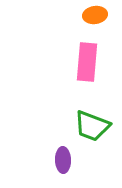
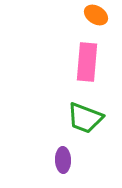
orange ellipse: moved 1 px right; rotated 40 degrees clockwise
green trapezoid: moved 7 px left, 8 px up
